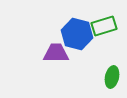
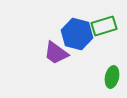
purple trapezoid: rotated 144 degrees counterclockwise
